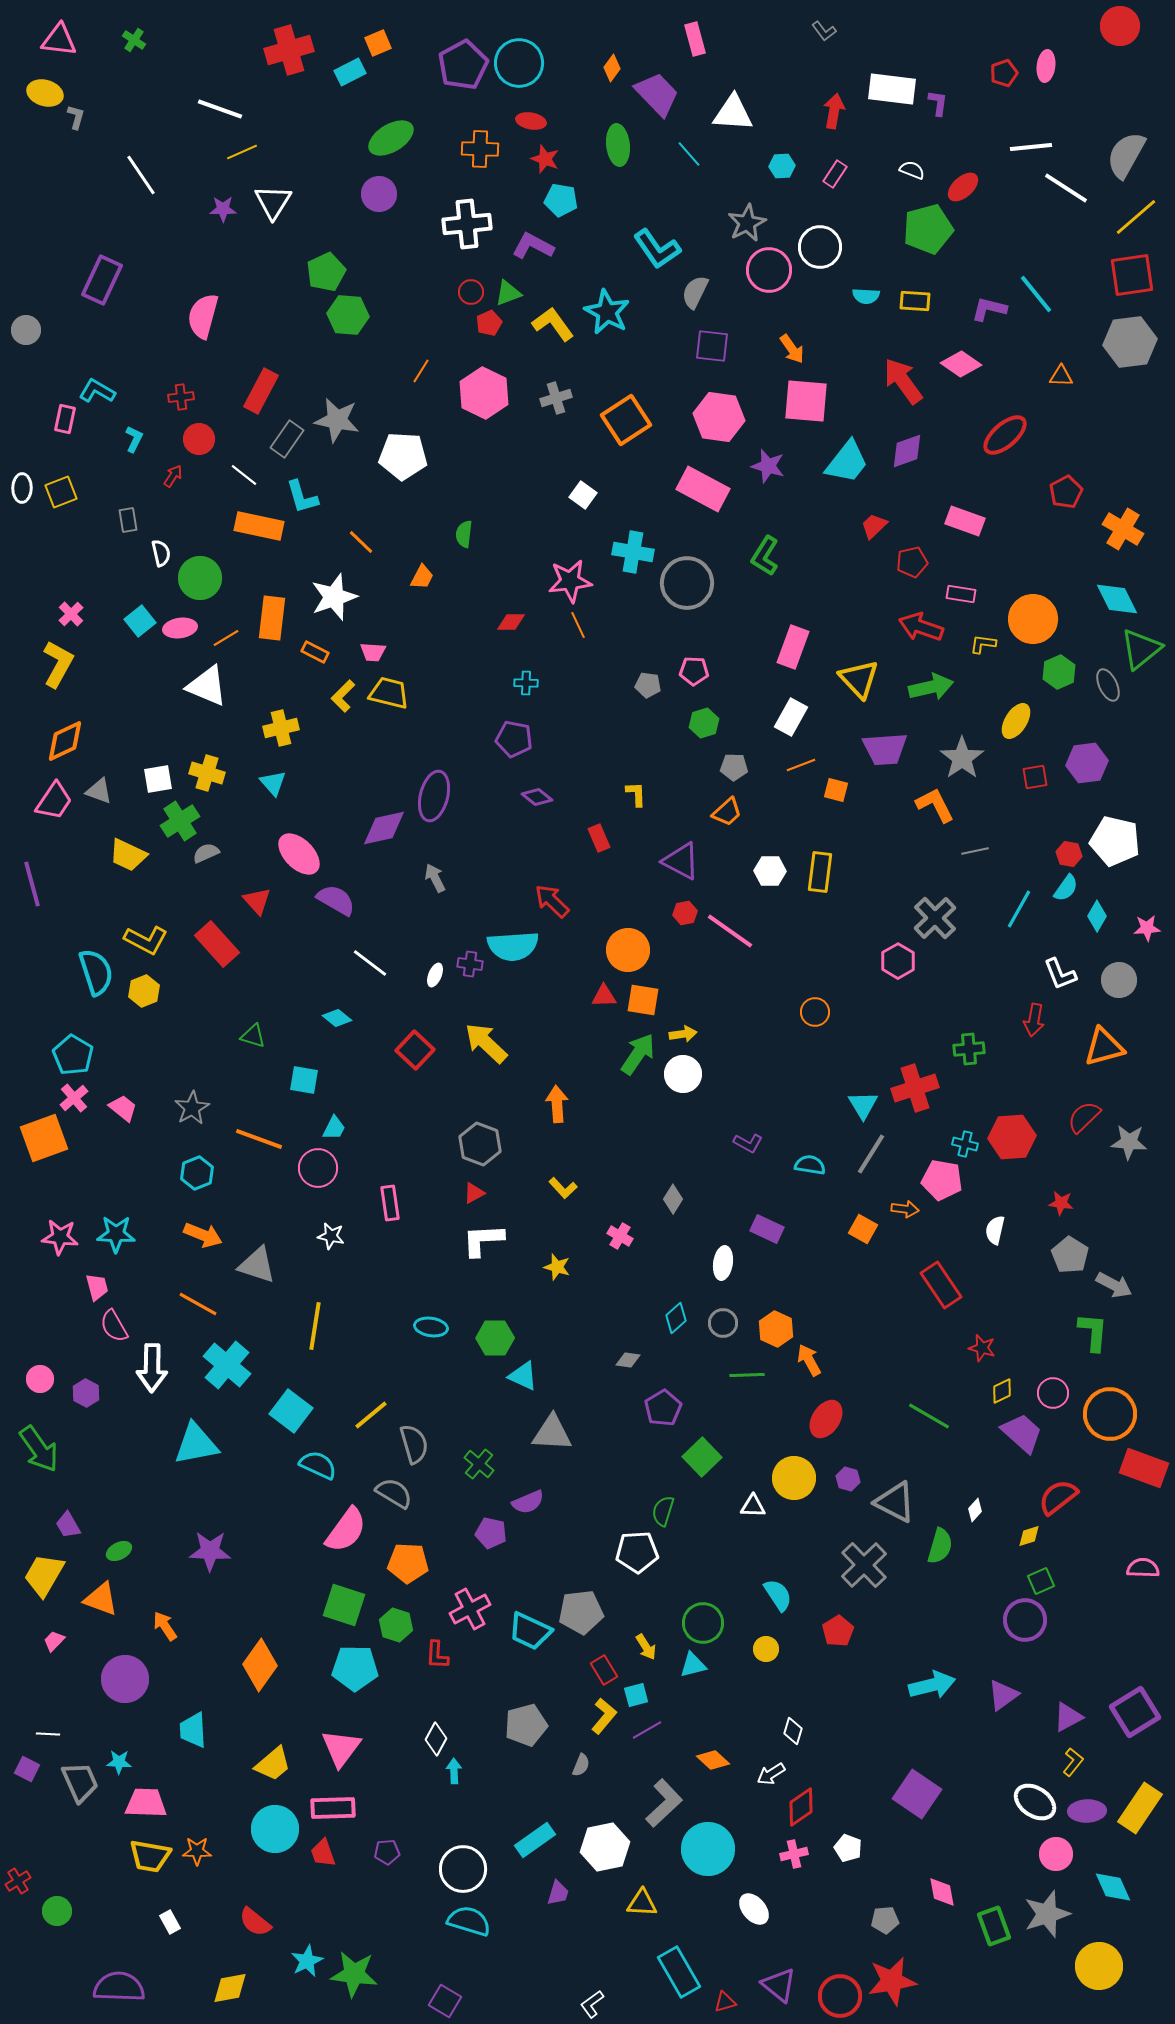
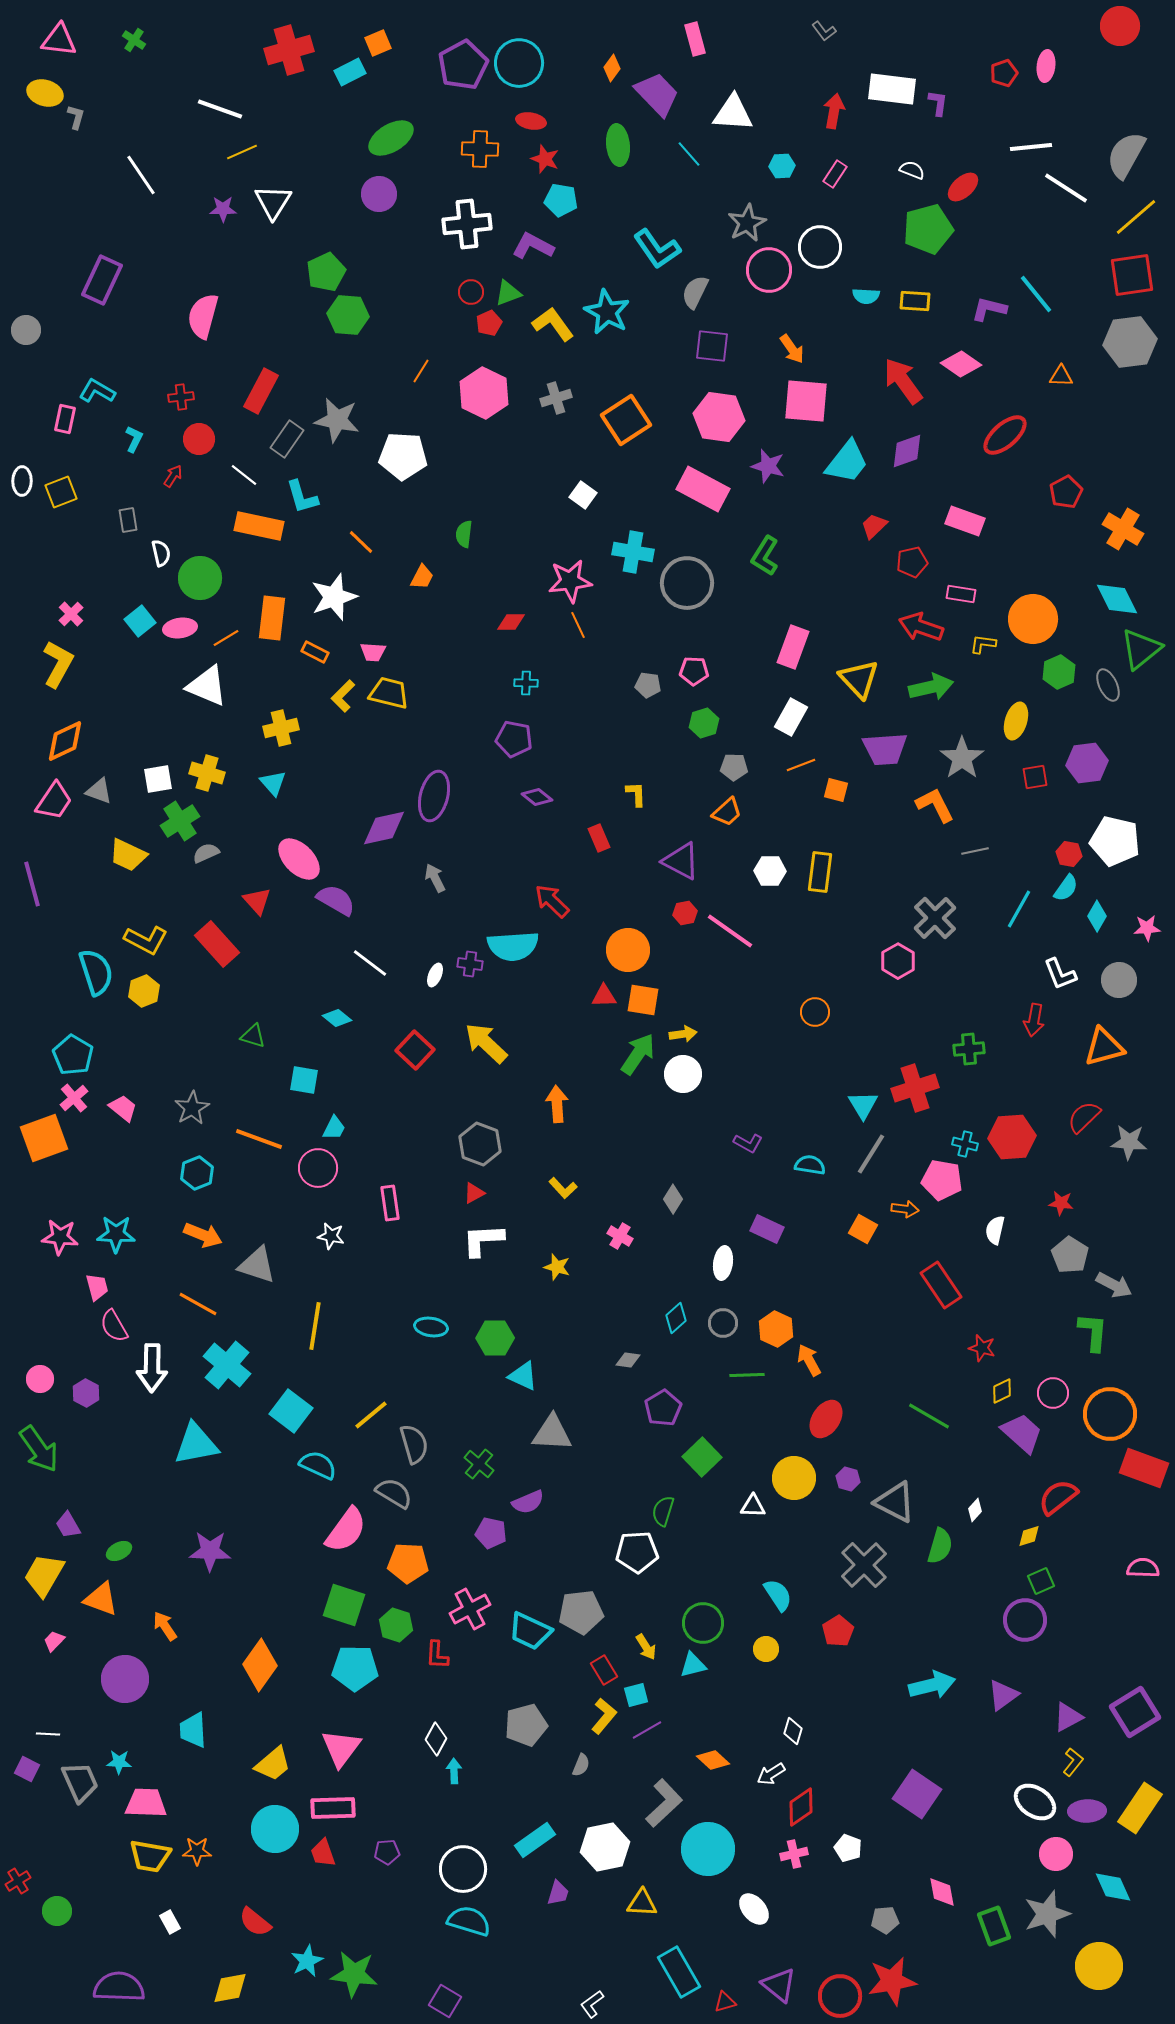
white ellipse at (22, 488): moved 7 px up
yellow ellipse at (1016, 721): rotated 15 degrees counterclockwise
pink ellipse at (299, 854): moved 5 px down
